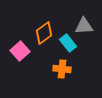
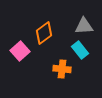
cyan rectangle: moved 12 px right, 7 px down
